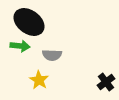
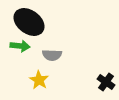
black cross: rotated 18 degrees counterclockwise
